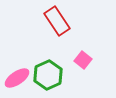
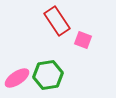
pink square: moved 20 px up; rotated 18 degrees counterclockwise
green hexagon: rotated 16 degrees clockwise
